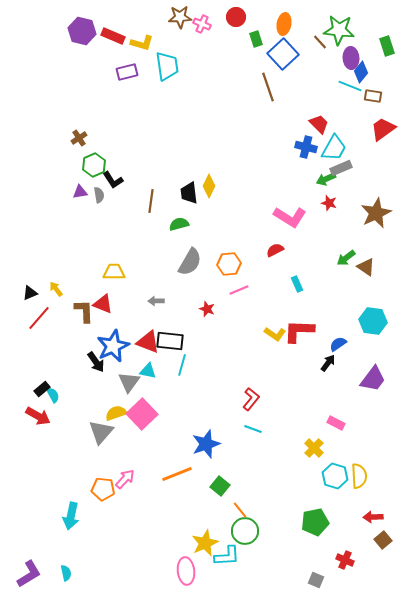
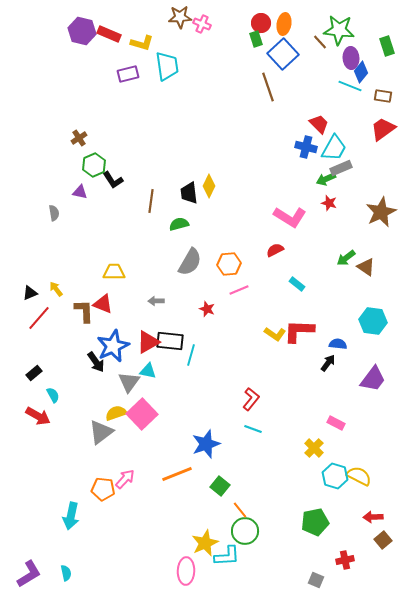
red circle at (236, 17): moved 25 px right, 6 px down
red rectangle at (113, 36): moved 4 px left, 2 px up
purple rectangle at (127, 72): moved 1 px right, 2 px down
brown rectangle at (373, 96): moved 10 px right
purple triangle at (80, 192): rotated 21 degrees clockwise
gray semicircle at (99, 195): moved 45 px left, 18 px down
brown star at (376, 213): moved 5 px right, 1 px up
cyan rectangle at (297, 284): rotated 28 degrees counterclockwise
red triangle at (148, 342): rotated 50 degrees counterclockwise
blue semicircle at (338, 344): rotated 42 degrees clockwise
cyan line at (182, 365): moved 9 px right, 10 px up
black rectangle at (42, 389): moved 8 px left, 16 px up
gray triangle at (101, 432): rotated 12 degrees clockwise
yellow semicircle at (359, 476): rotated 60 degrees counterclockwise
red cross at (345, 560): rotated 36 degrees counterclockwise
pink ellipse at (186, 571): rotated 8 degrees clockwise
